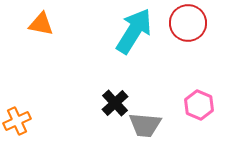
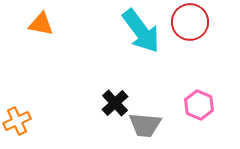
red circle: moved 2 px right, 1 px up
cyan arrow: moved 7 px right; rotated 111 degrees clockwise
